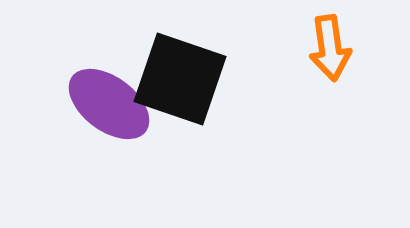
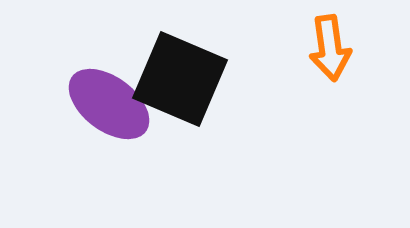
black square: rotated 4 degrees clockwise
